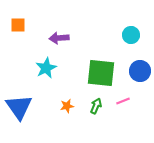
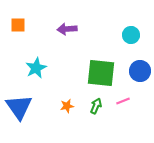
purple arrow: moved 8 px right, 9 px up
cyan star: moved 10 px left
